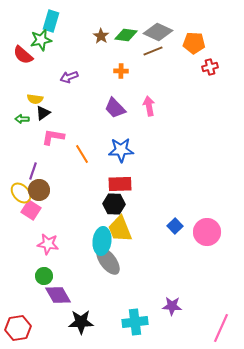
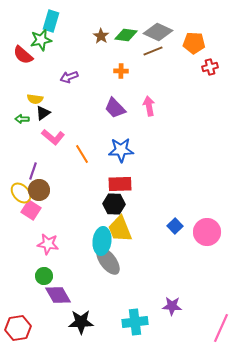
pink L-shape: rotated 150 degrees counterclockwise
